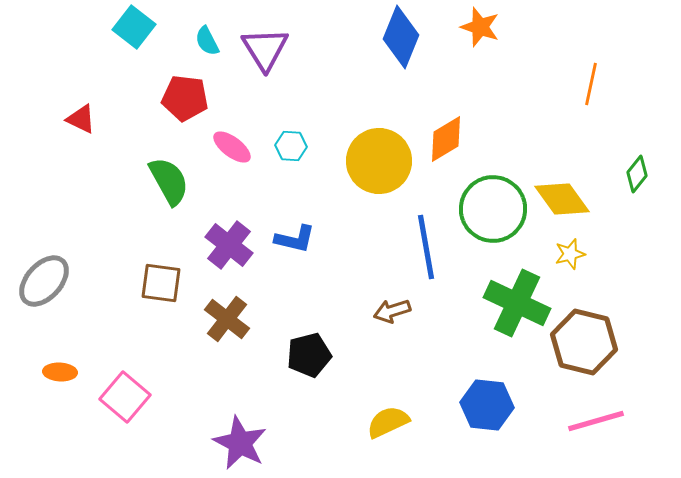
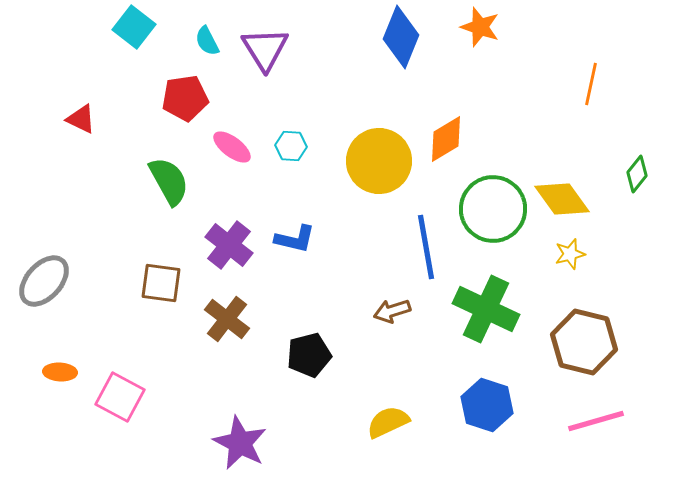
red pentagon: rotated 15 degrees counterclockwise
green cross: moved 31 px left, 6 px down
pink square: moved 5 px left; rotated 12 degrees counterclockwise
blue hexagon: rotated 12 degrees clockwise
